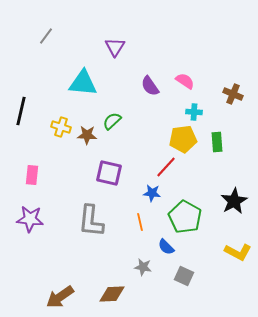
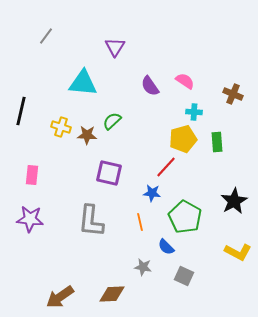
yellow pentagon: rotated 8 degrees counterclockwise
